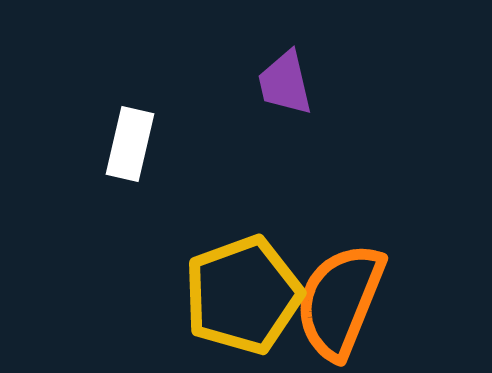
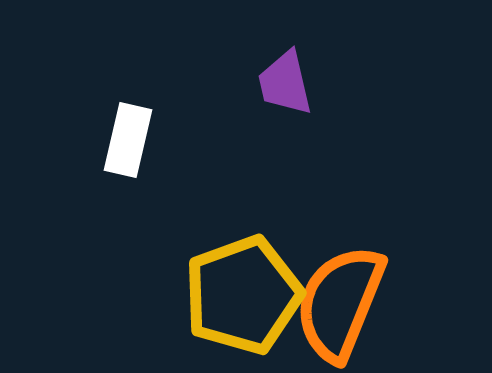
white rectangle: moved 2 px left, 4 px up
orange semicircle: moved 2 px down
